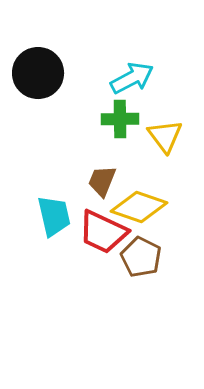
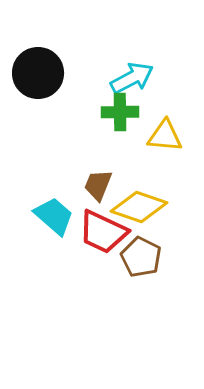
green cross: moved 7 px up
yellow triangle: rotated 48 degrees counterclockwise
brown trapezoid: moved 4 px left, 4 px down
cyan trapezoid: rotated 36 degrees counterclockwise
